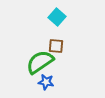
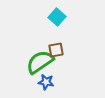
brown square: moved 4 px down; rotated 14 degrees counterclockwise
